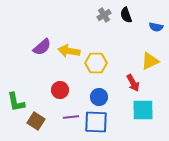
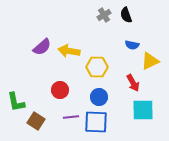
blue semicircle: moved 24 px left, 18 px down
yellow hexagon: moved 1 px right, 4 px down
